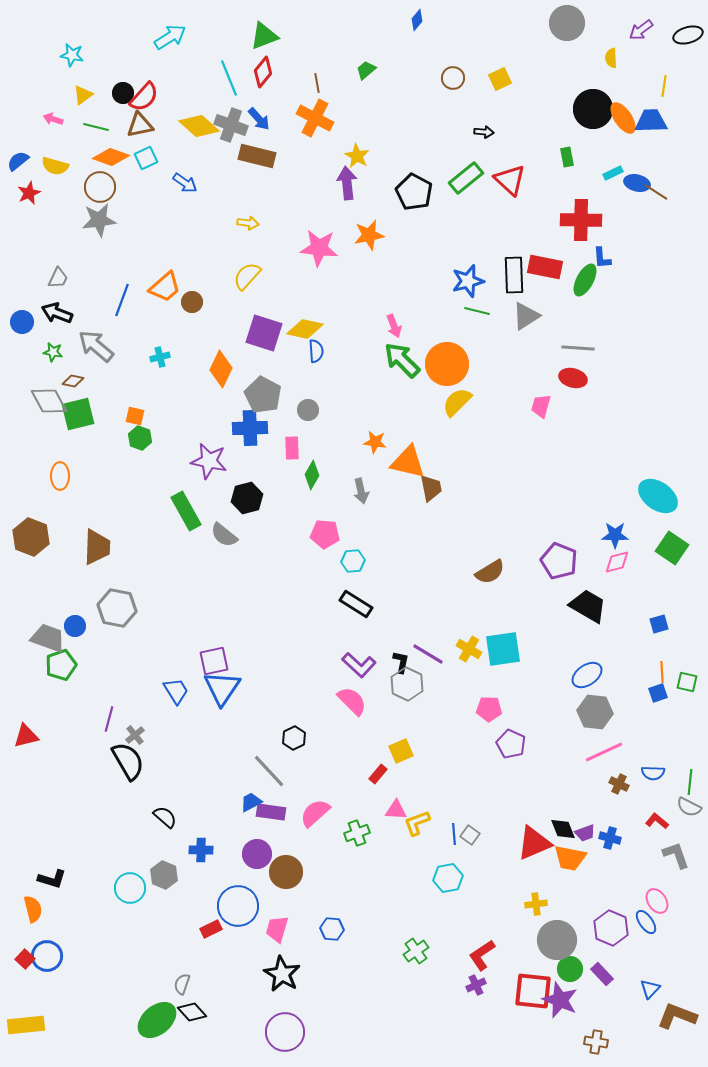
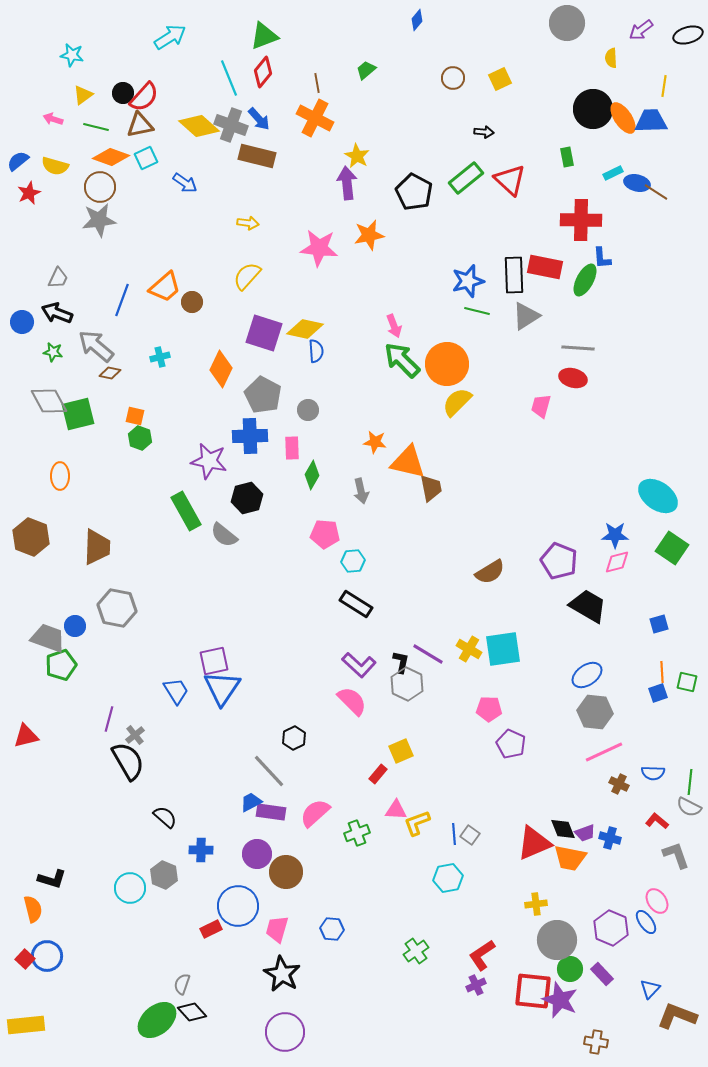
brown diamond at (73, 381): moved 37 px right, 8 px up
blue cross at (250, 428): moved 8 px down
